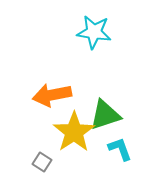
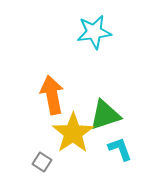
cyan star: rotated 16 degrees counterclockwise
orange arrow: rotated 90 degrees clockwise
yellow star: moved 1 px left, 1 px down
